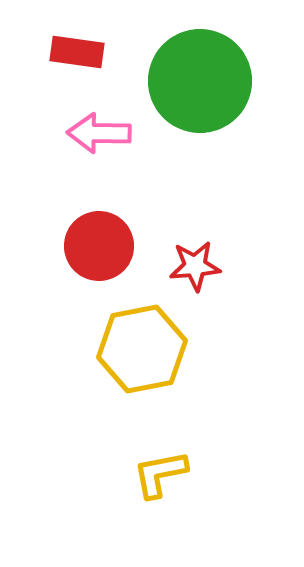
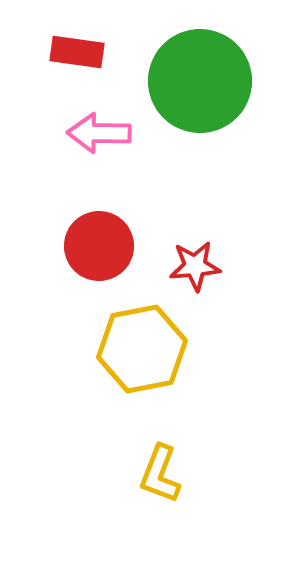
yellow L-shape: rotated 58 degrees counterclockwise
